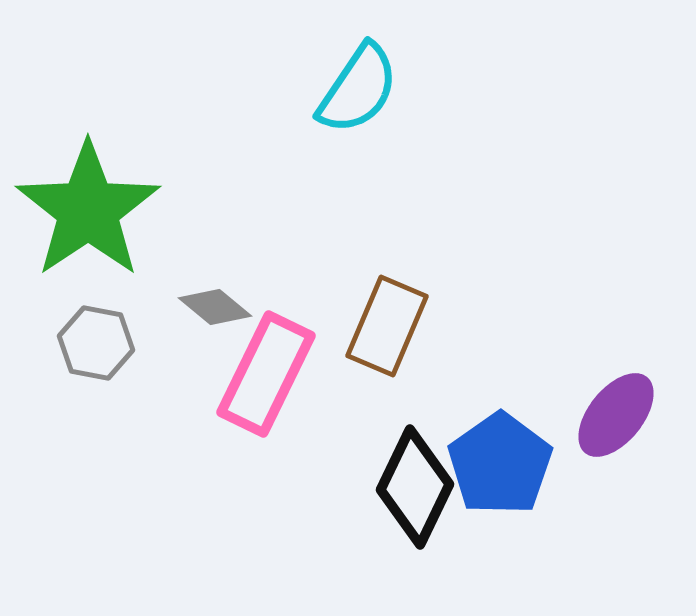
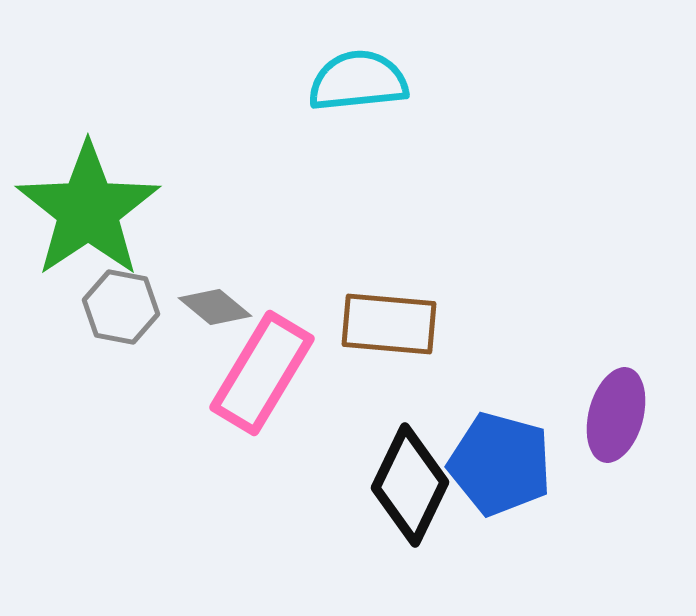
cyan semicircle: moved 8 px up; rotated 130 degrees counterclockwise
brown rectangle: moved 2 px right, 2 px up; rotated 72 degrees clockwise
gray hexagon: moved 25 px right, 36 px up
pink rectangle: moved 4 px left, 1 px up; rotated 5 degrees clockwise
purple ellipse: rotated 24 degrees counterclockwise
blue pentagon: rotated 22 degrees counterclockwise
black diamond: moved 5 px left, 2 px up
